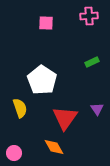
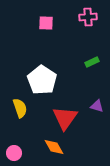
pink cross: moved 1 px left, 1 px down
purple triangle: moved 3 px up; rotated 40 degrees counterclockwise
